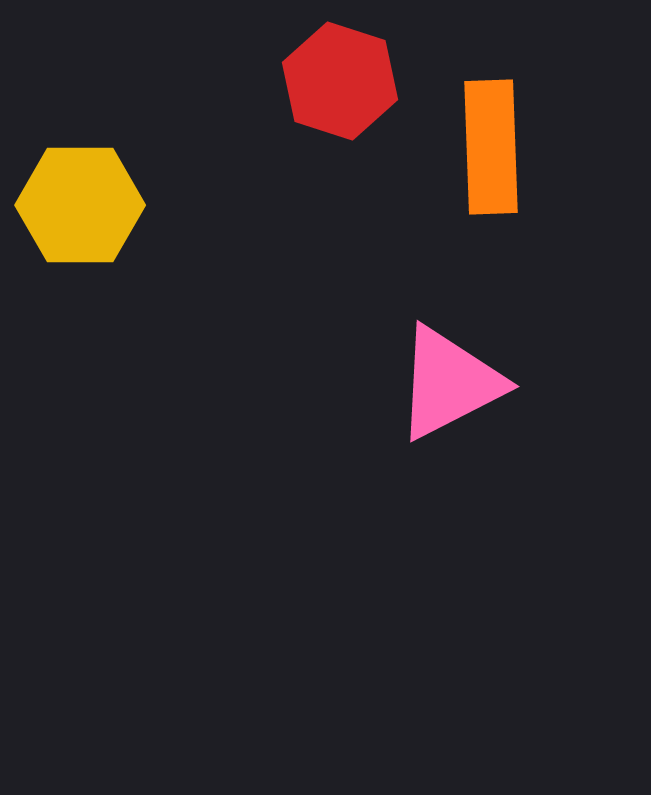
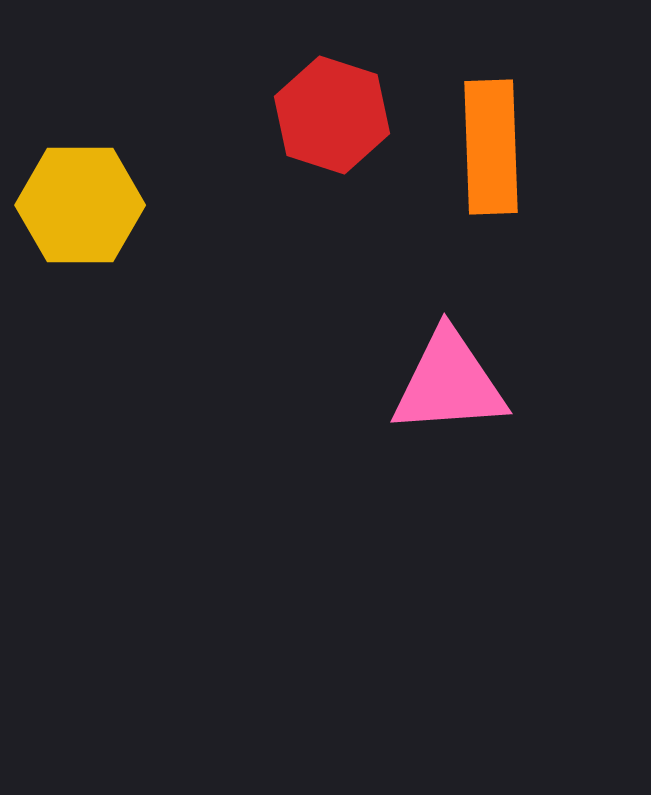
red hexagon: moved 8 px left, 34 px down
pink triangle: rotated 23 degrees clockwise
